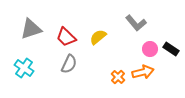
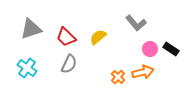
cyan cross: moved 3 px right
